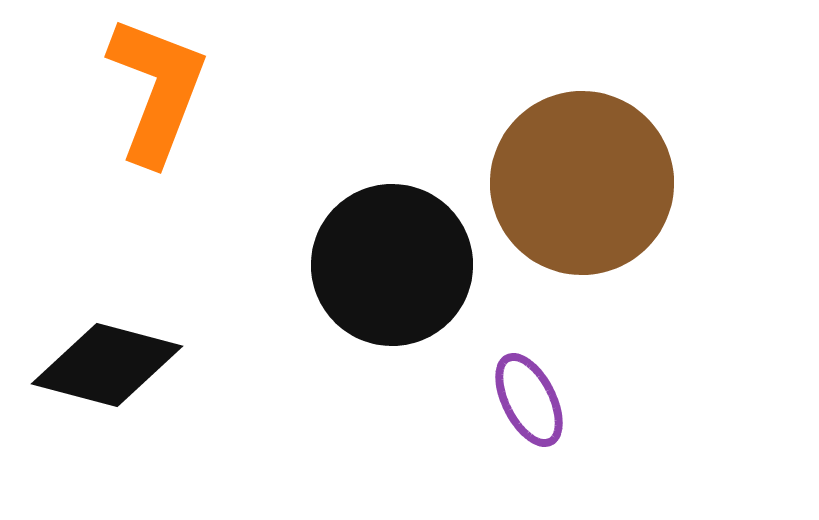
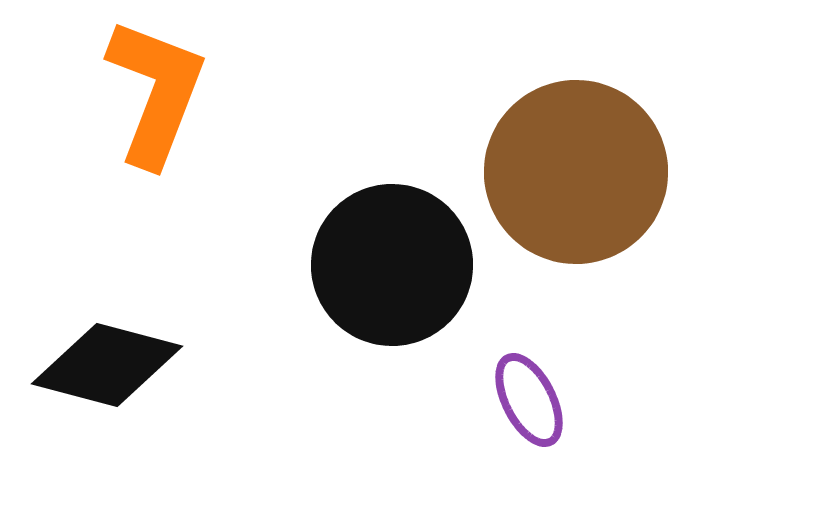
orange L-shape: moved 1 px left, 2 px down
brown circle: moved 6 px left, 11 px up
